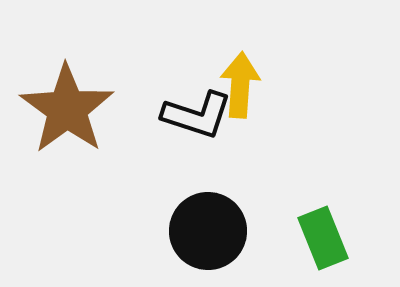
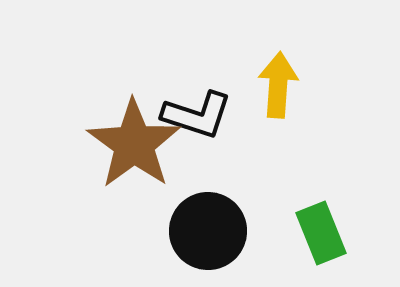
yellow arrow: moved 38 px right
brown star: moved 67 px right, 35 px down
green rectangle: moved 2 px left, 5 px up
